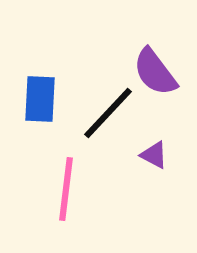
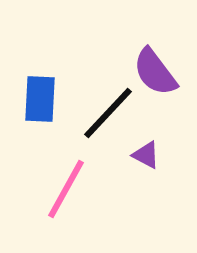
purple triangle: moved 8 px left
pink line: rotated 22 degrees clockwise
